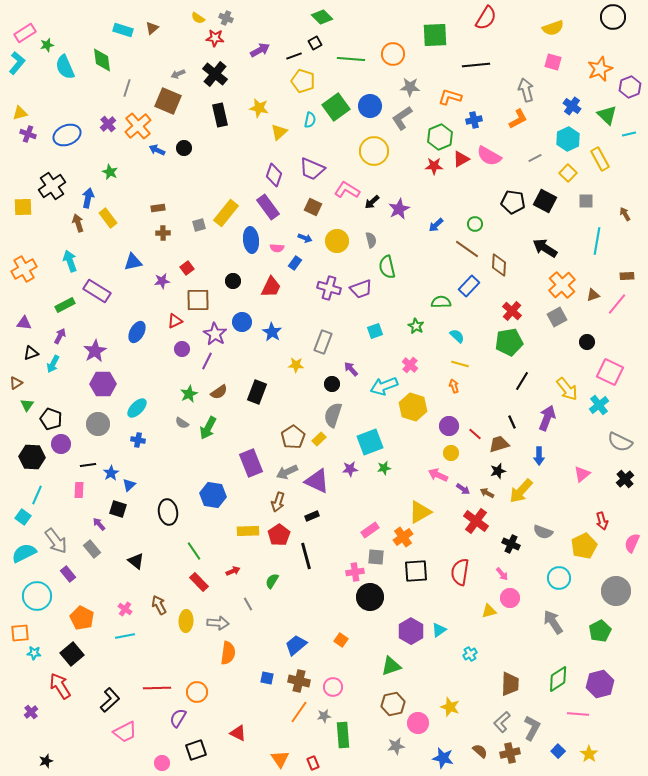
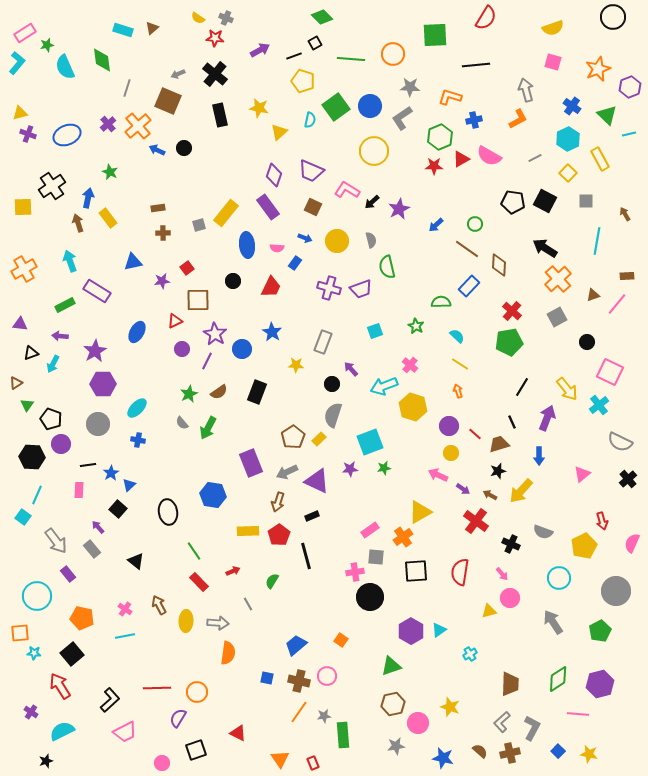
orange star at (600, 69): moved 2 px left
purple trapezoid at (312, 169): moved 1 px left, 2 px down
blue ellipse at (251, 240): moved 4 px left, 5 px down
orange cross at (562, 285): moved 4 px left, 6 px up
blue circle at (242, 322): moved 27 px down
purple triangle at (24, 323): moved 4 px left, 1 px down
purple arrow at (60, 336): rotated 112 degrees counterclockwise
yellow line at (460, 364): rotated 18 degrees clockwise
black line at (522, 381): moved 6 px down
orange arrow at (454, 386): moved 4 px right, 5 px down
gray semicircle at (182, 423): rotated 16 degrees clockwise
black cross at (625, 479): moved 3 px right
brown arrow at (487, 493): moved 3 px right, 2 px down
black square at (118, 509): rotated 24 degrees clockwise
purple arrow at (99, 524): moved 1 px left, 3 px down
cyan semicircle at (24, 553): moved 38 px right, 178 px down
orange pentagon at (82, 618): rotated 15 degrees counterclockwise
pink circle at (333, 687): moved 6 px left, 11 px up
purple cross at (31, 712): rotated 16 degrees counterclockwise
yellow star at (589, 754): rotated 24 degrees counterclockwise
